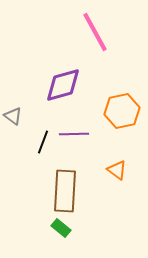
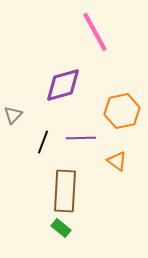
gray triangle: moved 1 px up; rotated 36 degrees clockwise
purple line: moved 7 px right, 4 px down
orange triangle: moved 9 px up
